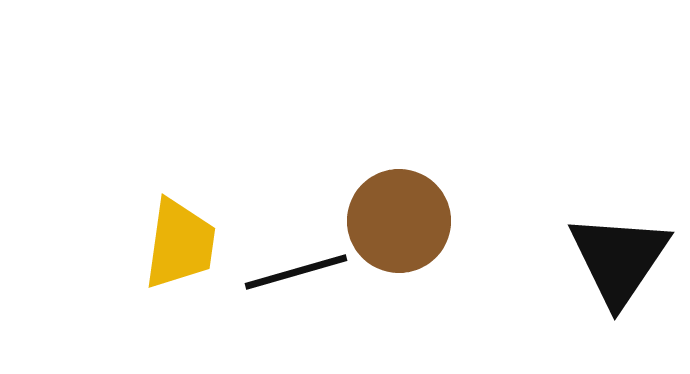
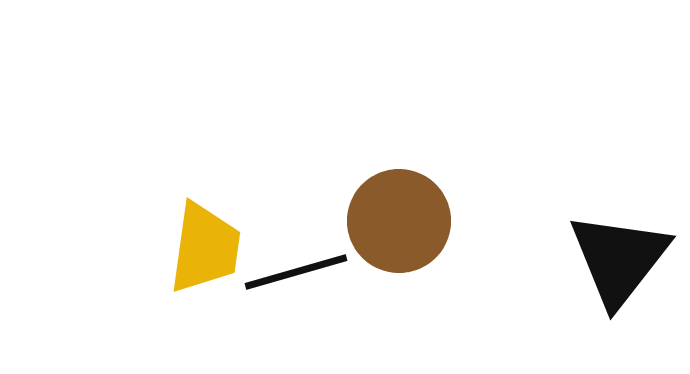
yellow trapezoid: moved 25 px right, 4 px down
black triangle: rotated 4 degrees clockwise
